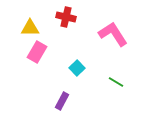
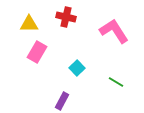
yellow triangle: moved 1 px left, 4 px up
pink L-shape: moved 1 px right, 3 px up
